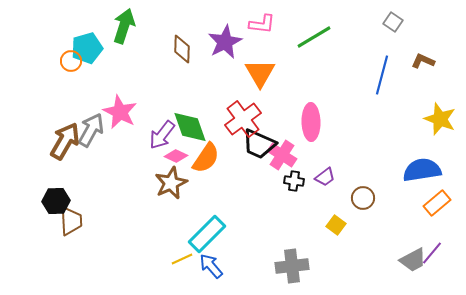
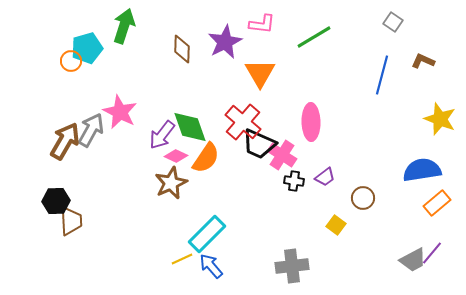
red cross: moved 3 px down; rotated 12 degrees counterclockwise
